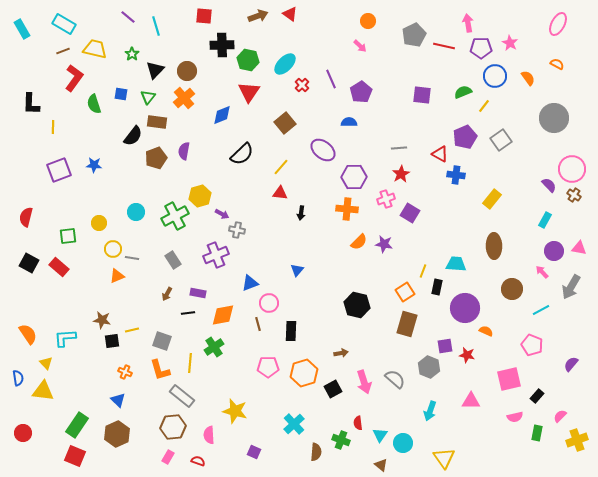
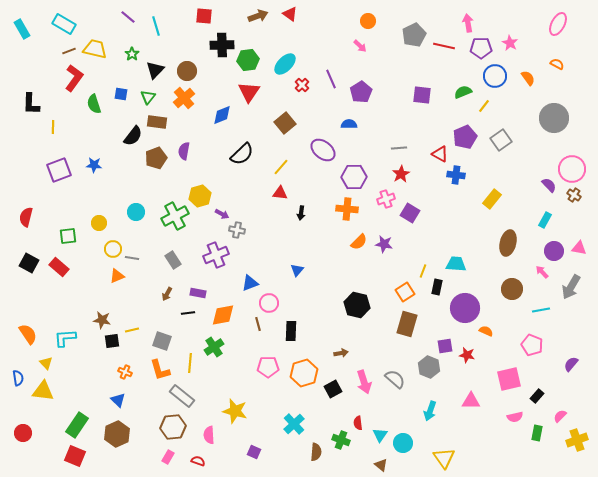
brown line at (63, 51): moved 6 px right
green hexagon at (248, 60): rotated 20 degrees counterclockwise
blue semicircle at (349, 122): moved 2 px down
brown ellipse at (494, 246): moved 14 px right, 3 px up; rotated 15 degrees clockwise
cyan line at (541, 310): rotated 18 degrees clockwise
